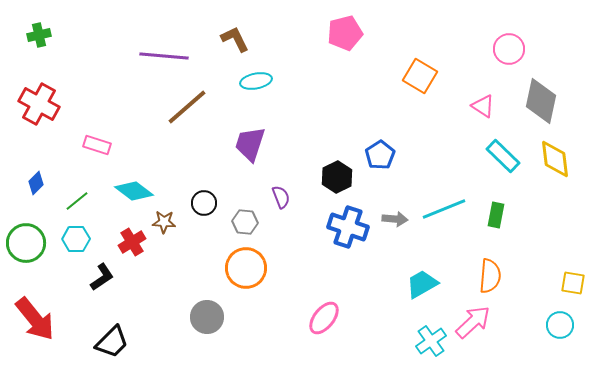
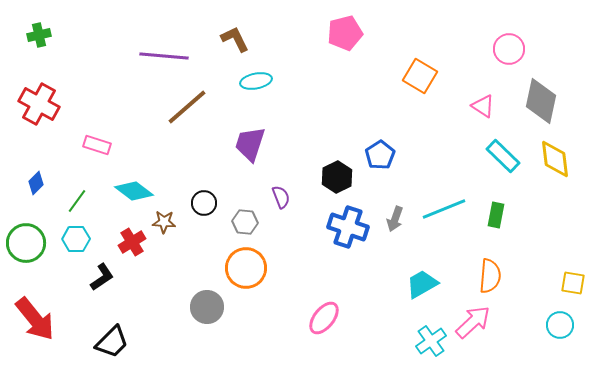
green line at (77, 201): rotated 15 degrees counterclockwise
gray arrow at (395, 219): rotated 105 degrees clockwise
gray circle at (207, 317): moved 10 px up
